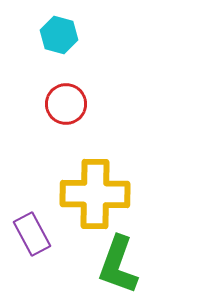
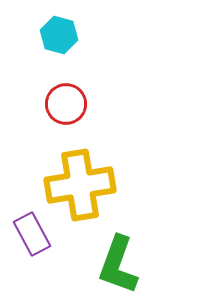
yellow cross: moved 15 px left, 9 px up; rotated 10 degrees counterclockwise
